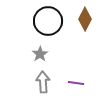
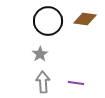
brown diamond: rotated 70 degrees clockwise
